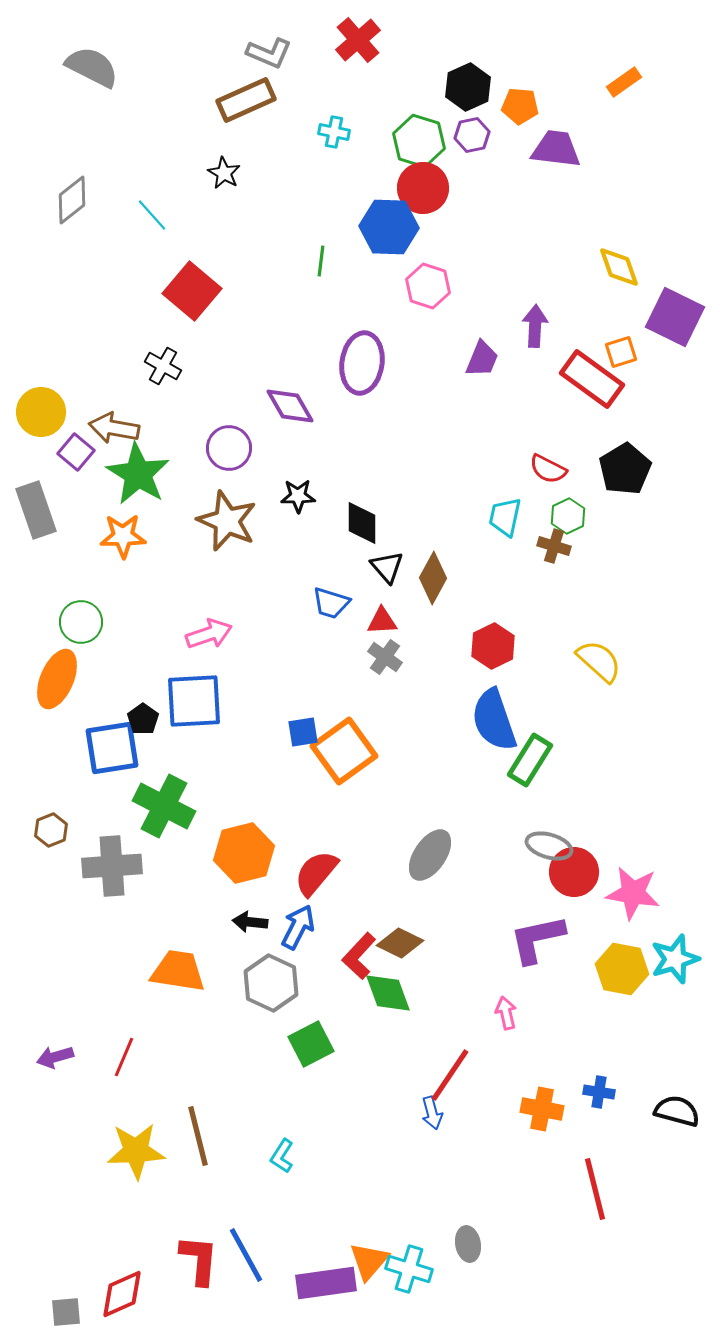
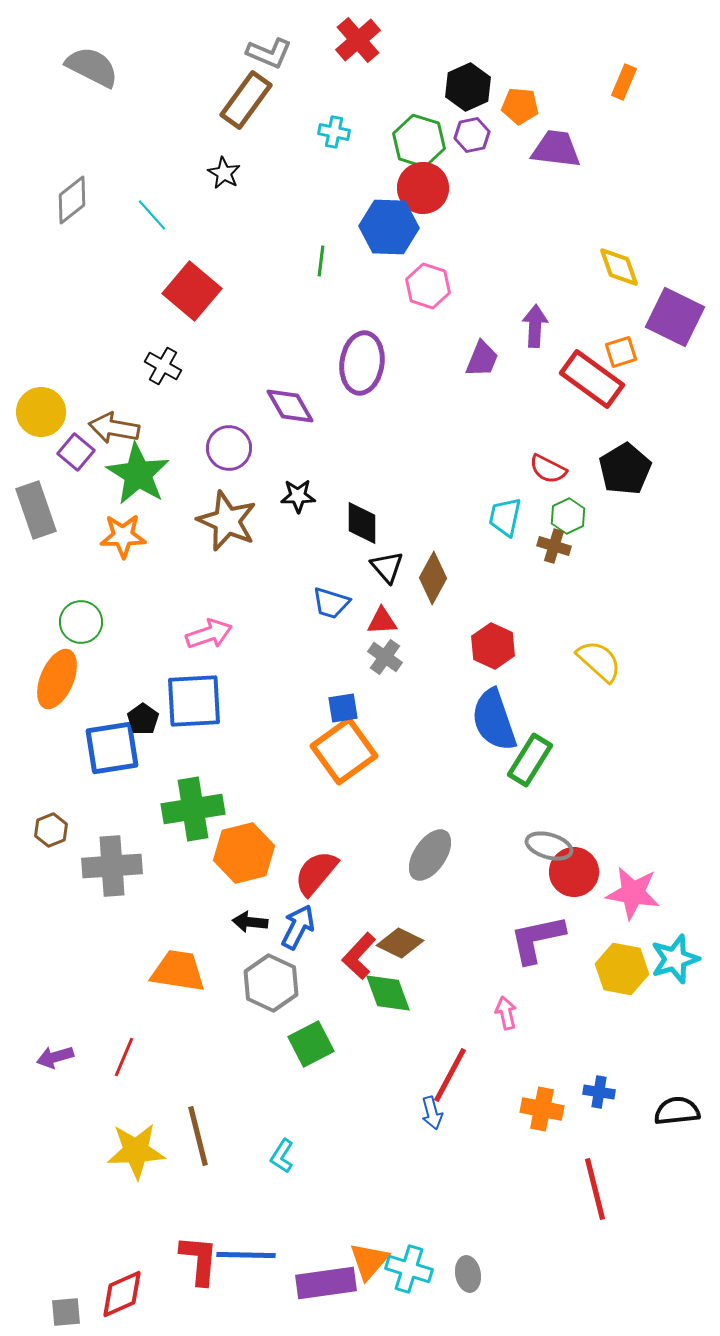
orange rectangle at (624, 82): rotated 32 degrees counterclockwise
brown rectangle at (246, 100): rotated 30 degrees counterclockwise
red hexagon at (493, 646): rotated 9 degrees counterclockwise
blue square at (303, 732): moved 40 px right, 24 px up
green cross at (164, 806): moved 29 px right, 3 px down; rotated 36 degrees counterclockwise
red line at (450, 1075): rotated 6 degrees counterclockwise
black semicircle at (677, 1111): rotated 21 degrees counterclockwise
gray ellipse at (468, 1244): moved 30 px down
blue line at (246, 1255): rotated 60 degrees counterclockwise
